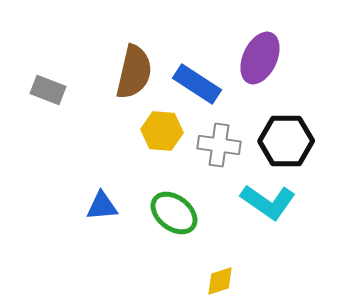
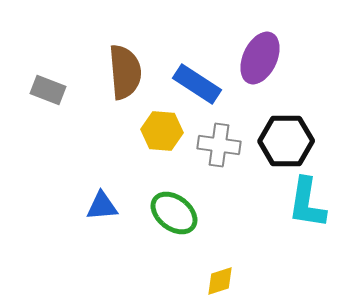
brown semicircle: moved 9 px left; rotated 18 degrees counterclockwise
cyan L-shape: moved 39 px right, 1 px down; rotated 64 degrees clockwise
